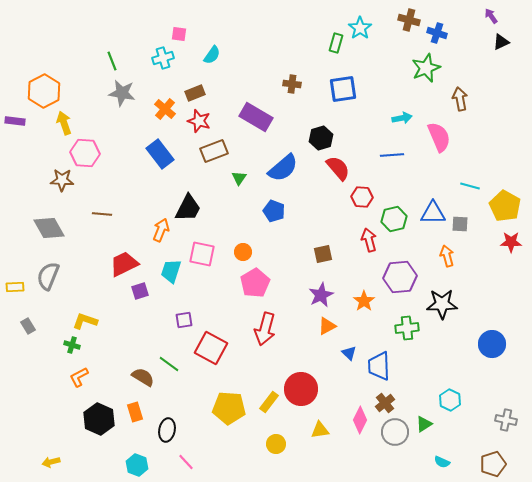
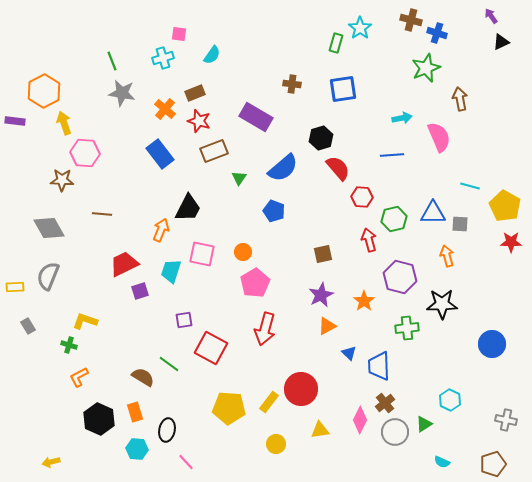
brown cross at (409, 20): moved 2 px right
purple hexagon at (400, 277): rotated 20 degrees clockwise
green cross at (72, 345): moved 3 px left
cyan hexagon at (137, 465): moved 16 px up; rotated 15 degrees counterclockwise
